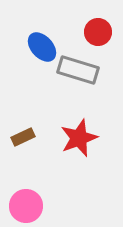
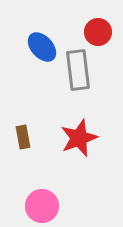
gray rectangle: rotated 66 degrees clockwise
brown rectangle: rotated 75 degrees counterclockwise
pink circle: moved 16 px right
